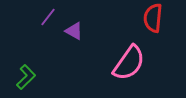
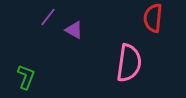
purple triangle: moved 1 px up
pink semicircle: rotated 27 degrees counterclockwise
green L-shape: rotated 25 degrees counterclockwise
